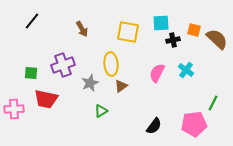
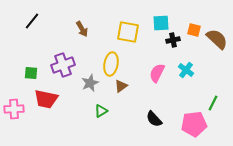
yellow ellipse: rotated 15 degrees clockwise
black semicircle: moved 7 px up; rotated 102 degrees clockwise
